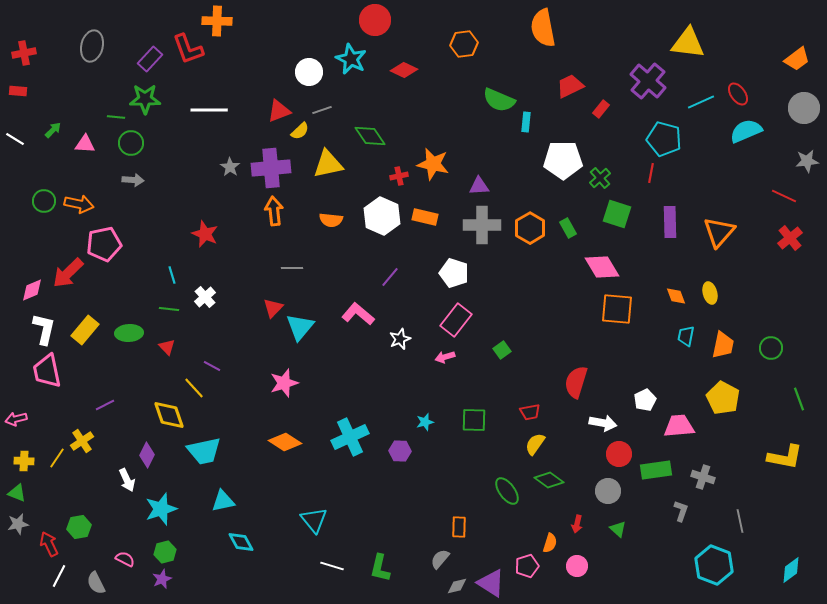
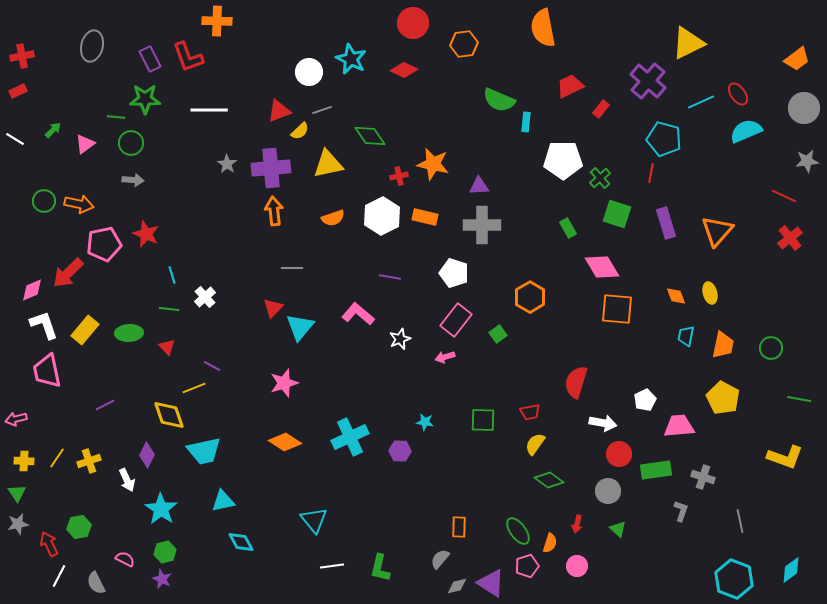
red circle at (375, 20): moved 38 px right, 3 px down
yellow triangle at (688, 43): rotated 33 degrees counterclockwise
red L-shape at (188, 49): moved 8 px down
red cross at (24, 53): moved 2 px left, 3 px down
purple rectangle at (150, 59): rotated 70 degrees counterclockwise
red rectangle at (18, 91): rotated 30 degrees counterclockwise
pink triangle at (85, 144): rotated 40 degrees counterclockwise
gray star at (230, 167): moved 3 px left, 3 px up
white hexagon at (382, 216): rotated 9 degrees clockwise
orange semicircle at (331, 220): moved 2 px right, 2 px up; rotated 25 degrees counterclockwise
purple rectangle at (670, 222): moved 4 px left, 1 px down; rotated 16 degrees counterclockwise
orange hexagon at (530, 228): moved 69 px down
orange triangle at (719, 232): moved 2 px left, 1 px up
red star at (205, 234): moved 59 px left
purple line at (390, 277): rotated 60 degrees clockwise
white L-shape at (44, 329): moved 4 px up; rotated 32 degrees counterclockwise
green square at (502, 350): moved 4 px left, 16 px up
yellow line at (194, 388): rotated 70 degrees counterclockwise
green line at (799, 399): rotated 60 degrees counterclockwise
green square at (474, 420): moved 9 px right
cyan star at (425, 422): rotated 24 degrees clockwise
yellow cross at (82, 441): moved 7 px right, 20 px down; rotated 15 degrees clockwise
yellow L-shape at (785, 457): rotated 9 degrees clockwise
green ellipse at (507, 491): moved 11 px right, 40 px down
green triangle at (17, 493): rotated 36 degrees clockwise
cyan star at (161, 509): rotated 20 degrees counterclockwise
cyan hexagon at (714, 565): moved 20 px right, 14 px down
white line at (332, 566): rotated 25 degrees counterclockwise
purple star at (162, 579): rotated 24 degrees counterclockwise
